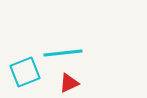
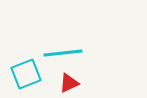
cyan square: moved 1 px right, 2 px down
